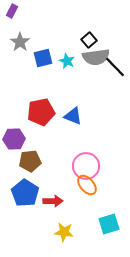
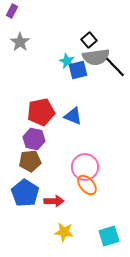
blue square: moved 35 px right, 12 px down
purple hexagon: moved 20 px right; rotated 15 degrees clockwise
pink circle: moved 1 px left, 1 px down
red arrow: moved 1 px right
cyan square: moved 12 px down
